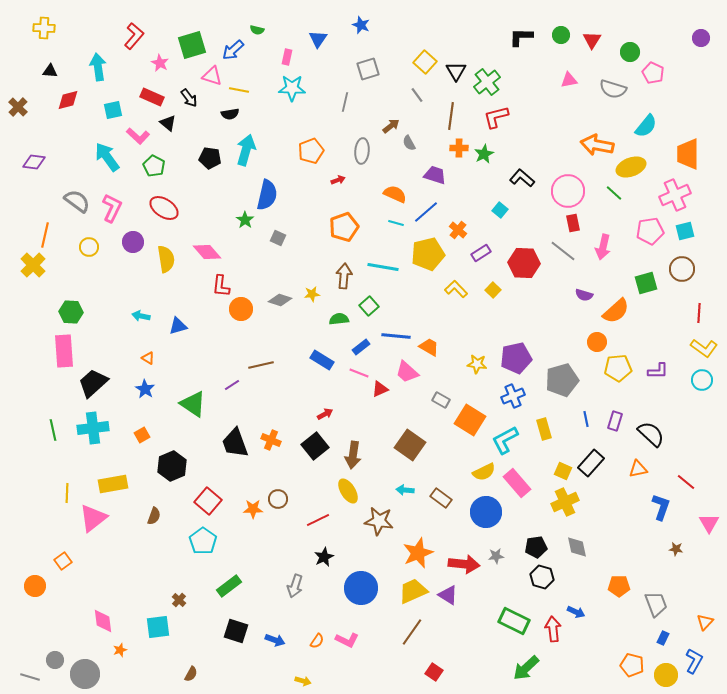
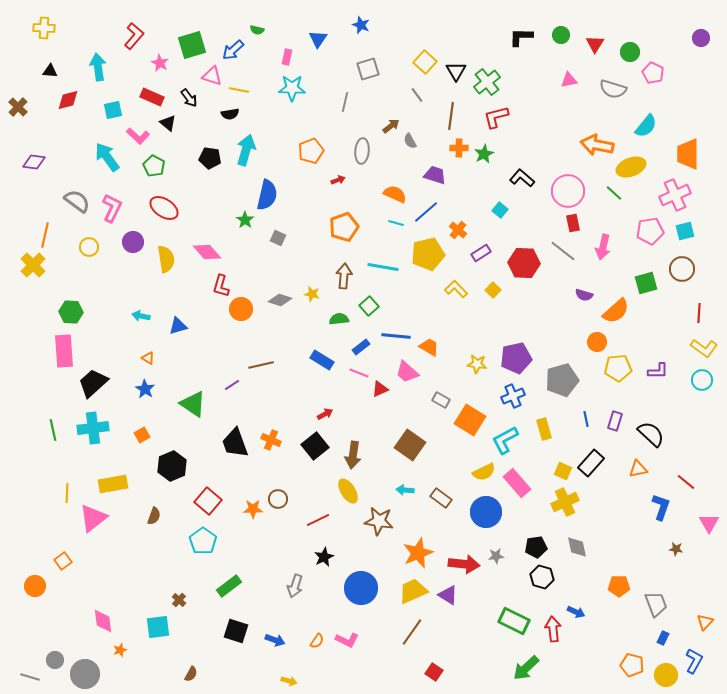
red triangle at (592, 40): moved 3 px right, 4 px down
gray semicircle at (409, 143): moved 1 px right, 2 px up
red L-shape at (221, 286): rotated 10 degrees clockwise
yellow star at (312, 294): rotated 21 degrees clockwise
yellow arrow at (303, 681): moved 14 px left
